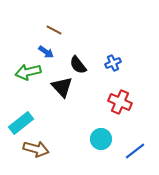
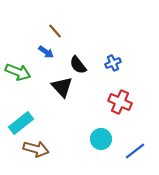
brown line: moved 1 px right, 1 px down; rotated 21 degrees clockwise
green arrow: moved 10 px left; rotated 145 degrees counterclockwise
